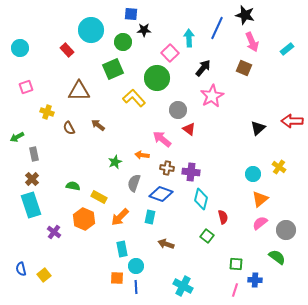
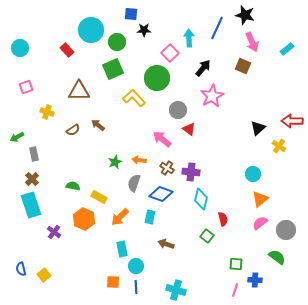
green circle at (123, 42): moved 6 px left
brown square at (244, 68): moved 1 px left, 2 px up
brown semicircle at (69, 128): moved 4 px right, 2 px down; rotated 96 degrees counterclockwise
orange arrow at (142, 155): moved 3 px left, 5 px down
yellow cross at (279, 167): moved 21 px up
brown cross at (167, 168): rotated 24 degrees clockwise
red semicircle at (223, 217): moved 2 px down
orange square at (117, 278): moved 4 px left, 4 px down
cyan cross at (183, 286): moved 7 px left, 4 px down; rotated 12 degrees counterclockwise
